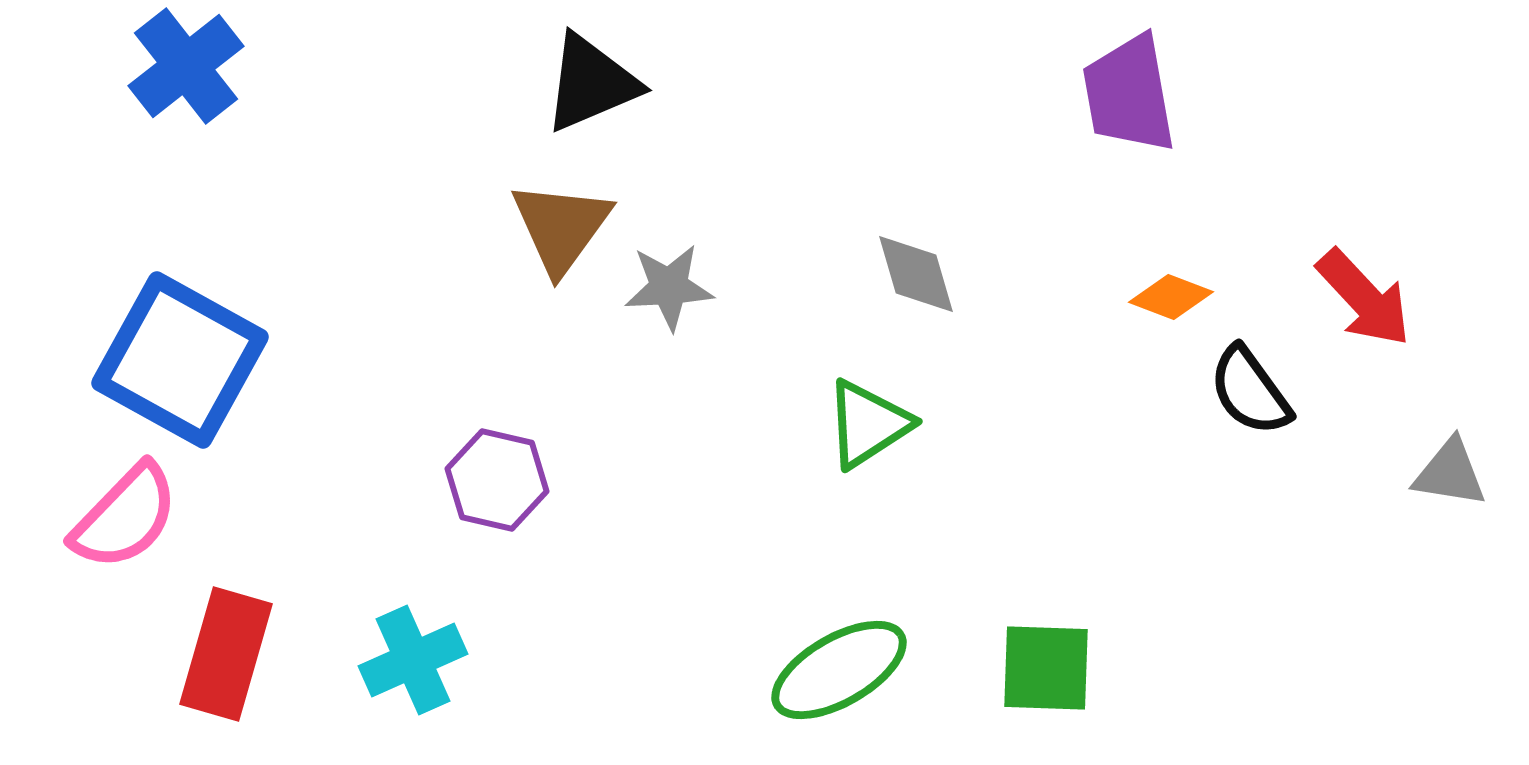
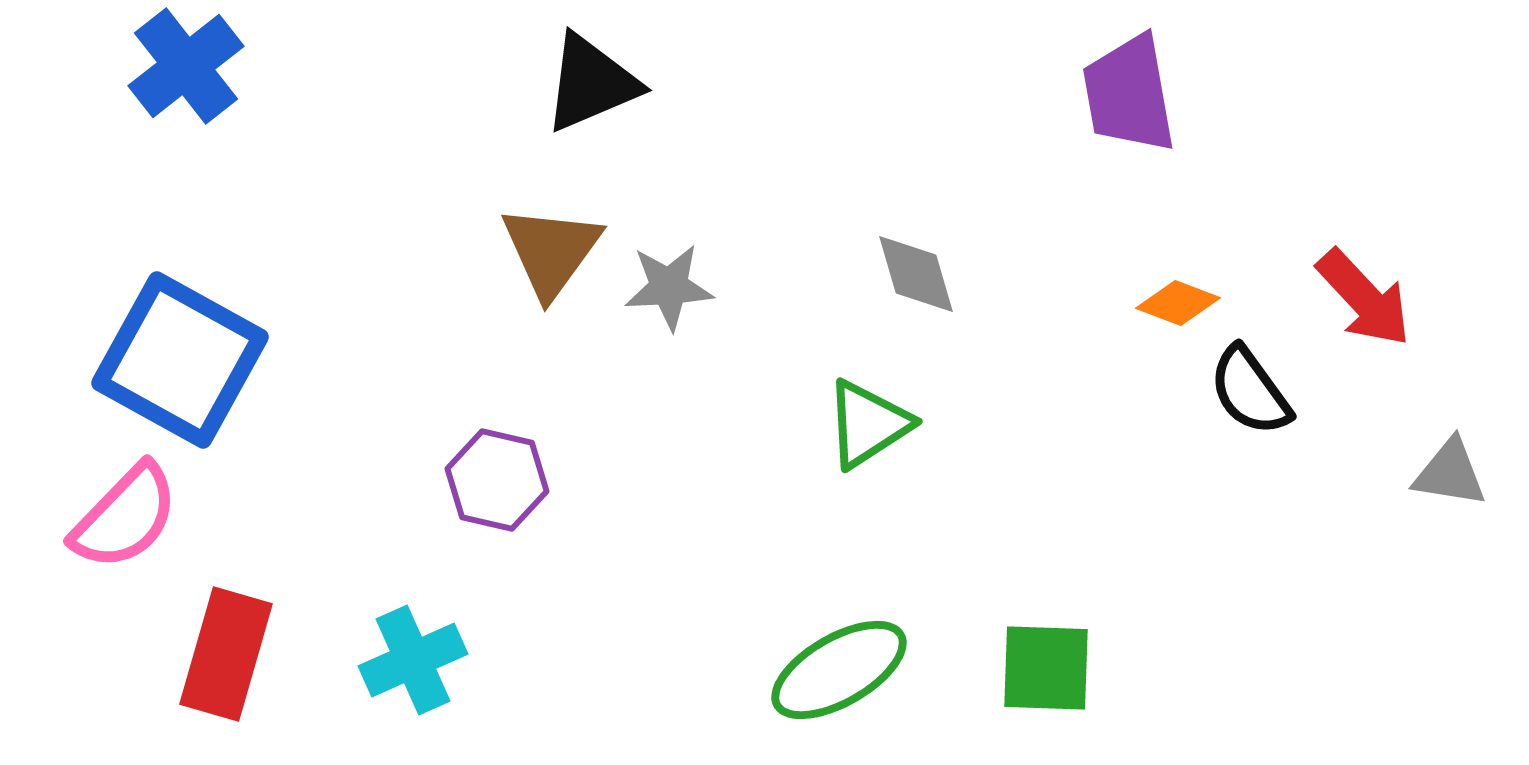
brown triangle: moved 10 px left, 24 px down
orange diamond: moved 7 px right, 6 px down
